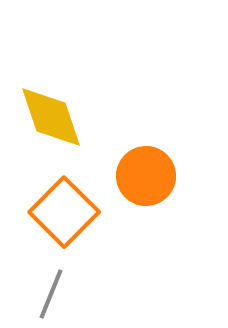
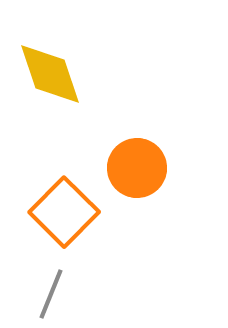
yellow diamond: moved 1 px left, 43 px up
orange circle: moved 9 px left, 8 px up
